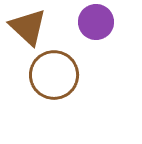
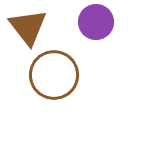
brown triangle: rotated 9 degrees clockwise
